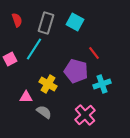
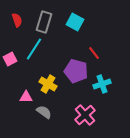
gray rectangle: moved 2 px left, 1 px up
